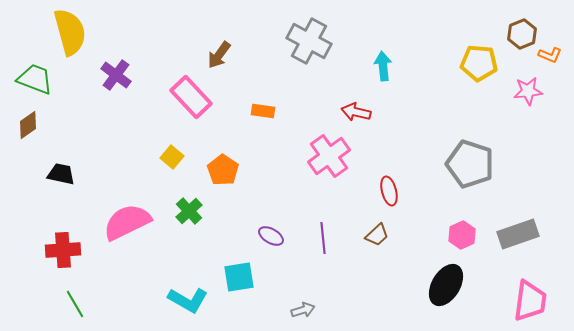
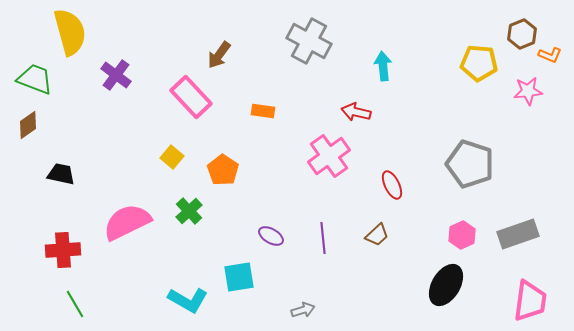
red ellipse: moved 3 px right, 6 px up; rotated 12 degrees counterclockwise
